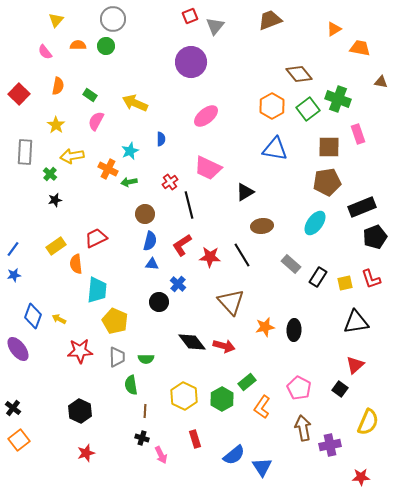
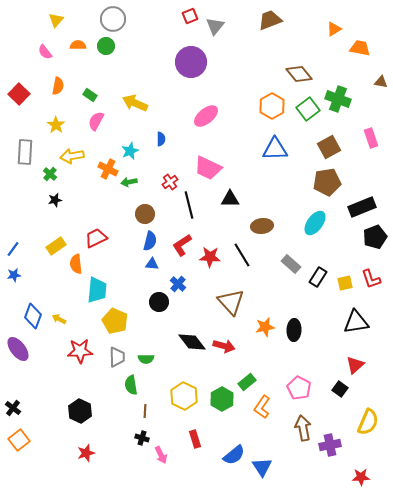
pink rectangle at (358, 134): moved 13 px right, 4 px down
brown square at (329, 147): rotated 30 degrees counterclockwise
blue triangle at (275, 149): rotated 12 degrees counterclockwise
black triangle at (245, 192): moved 15 px left, 7 px down; rotated 30 degrees clockwise
